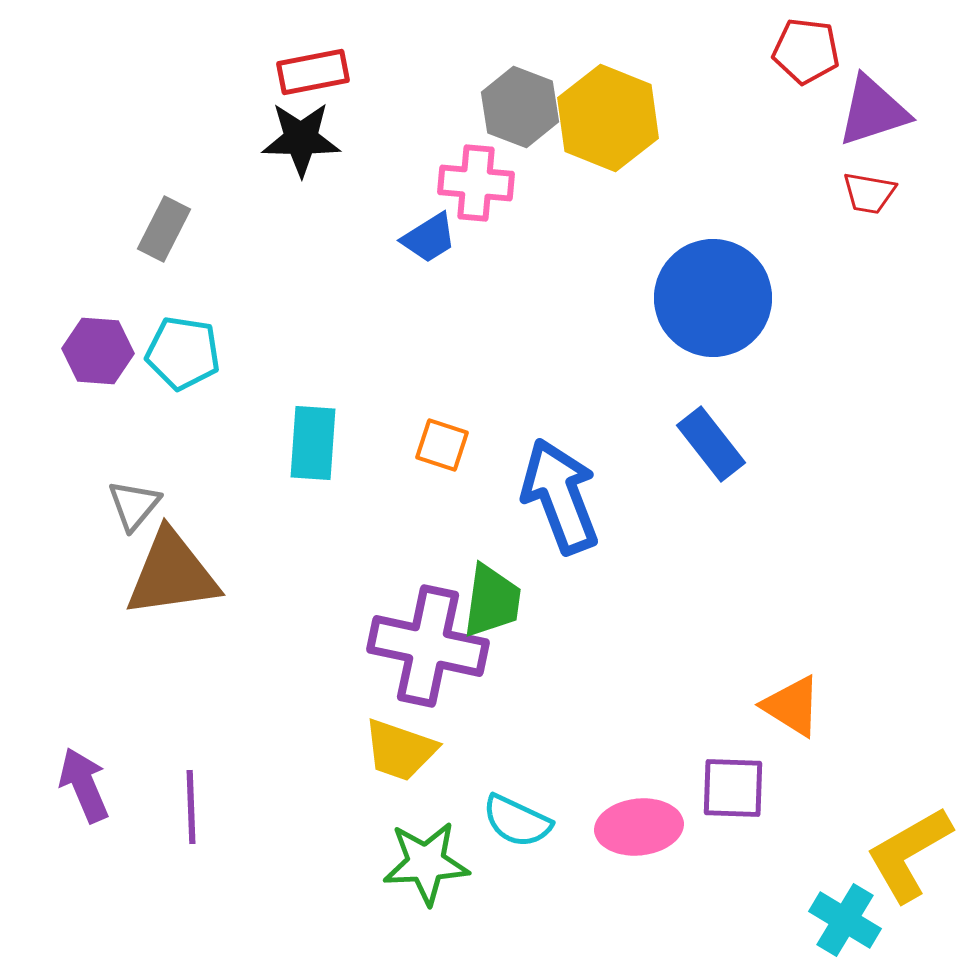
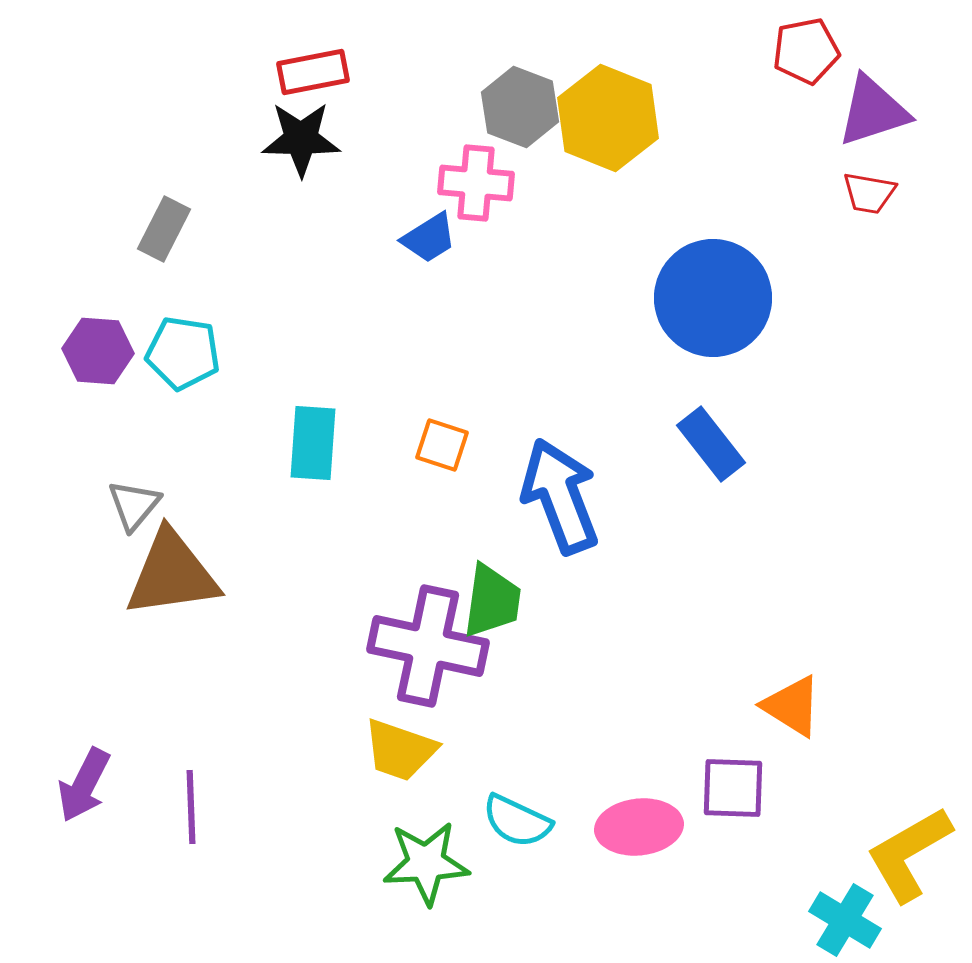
red pentagon: rotated 18 degrees counterclockwise
purple arrow: rotated 130 degrees counterclockwise
